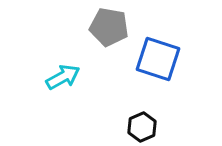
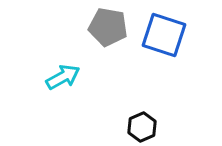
gray pentagon: moved 1 px left
blue square: moved 6 px right, 24 px up
